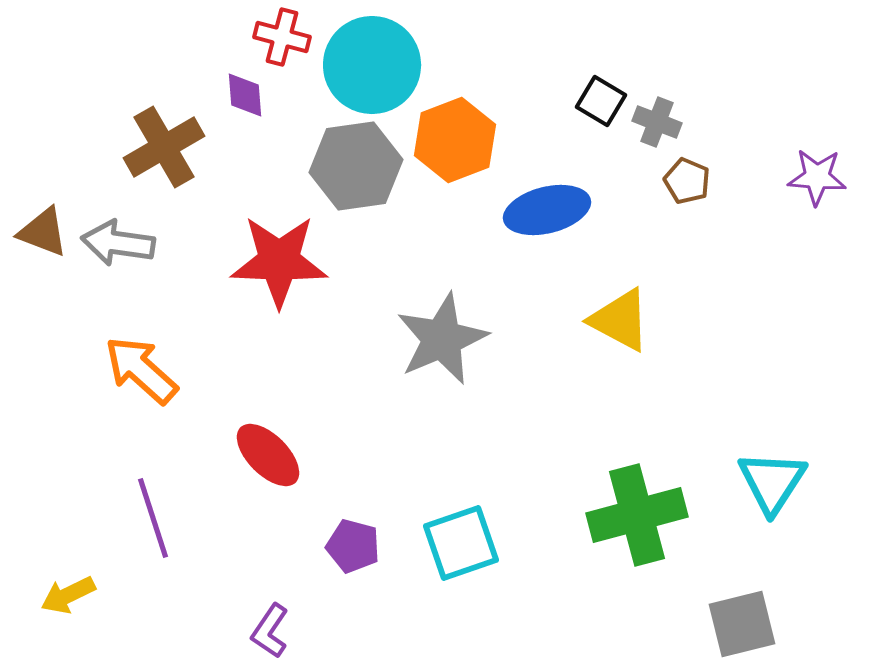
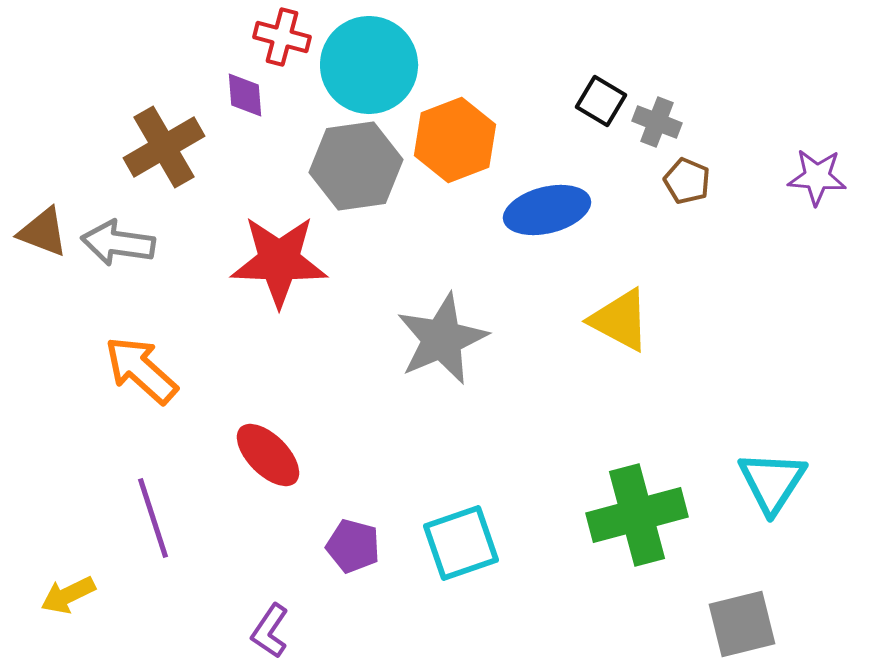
cyan circle: moved 3 px left
